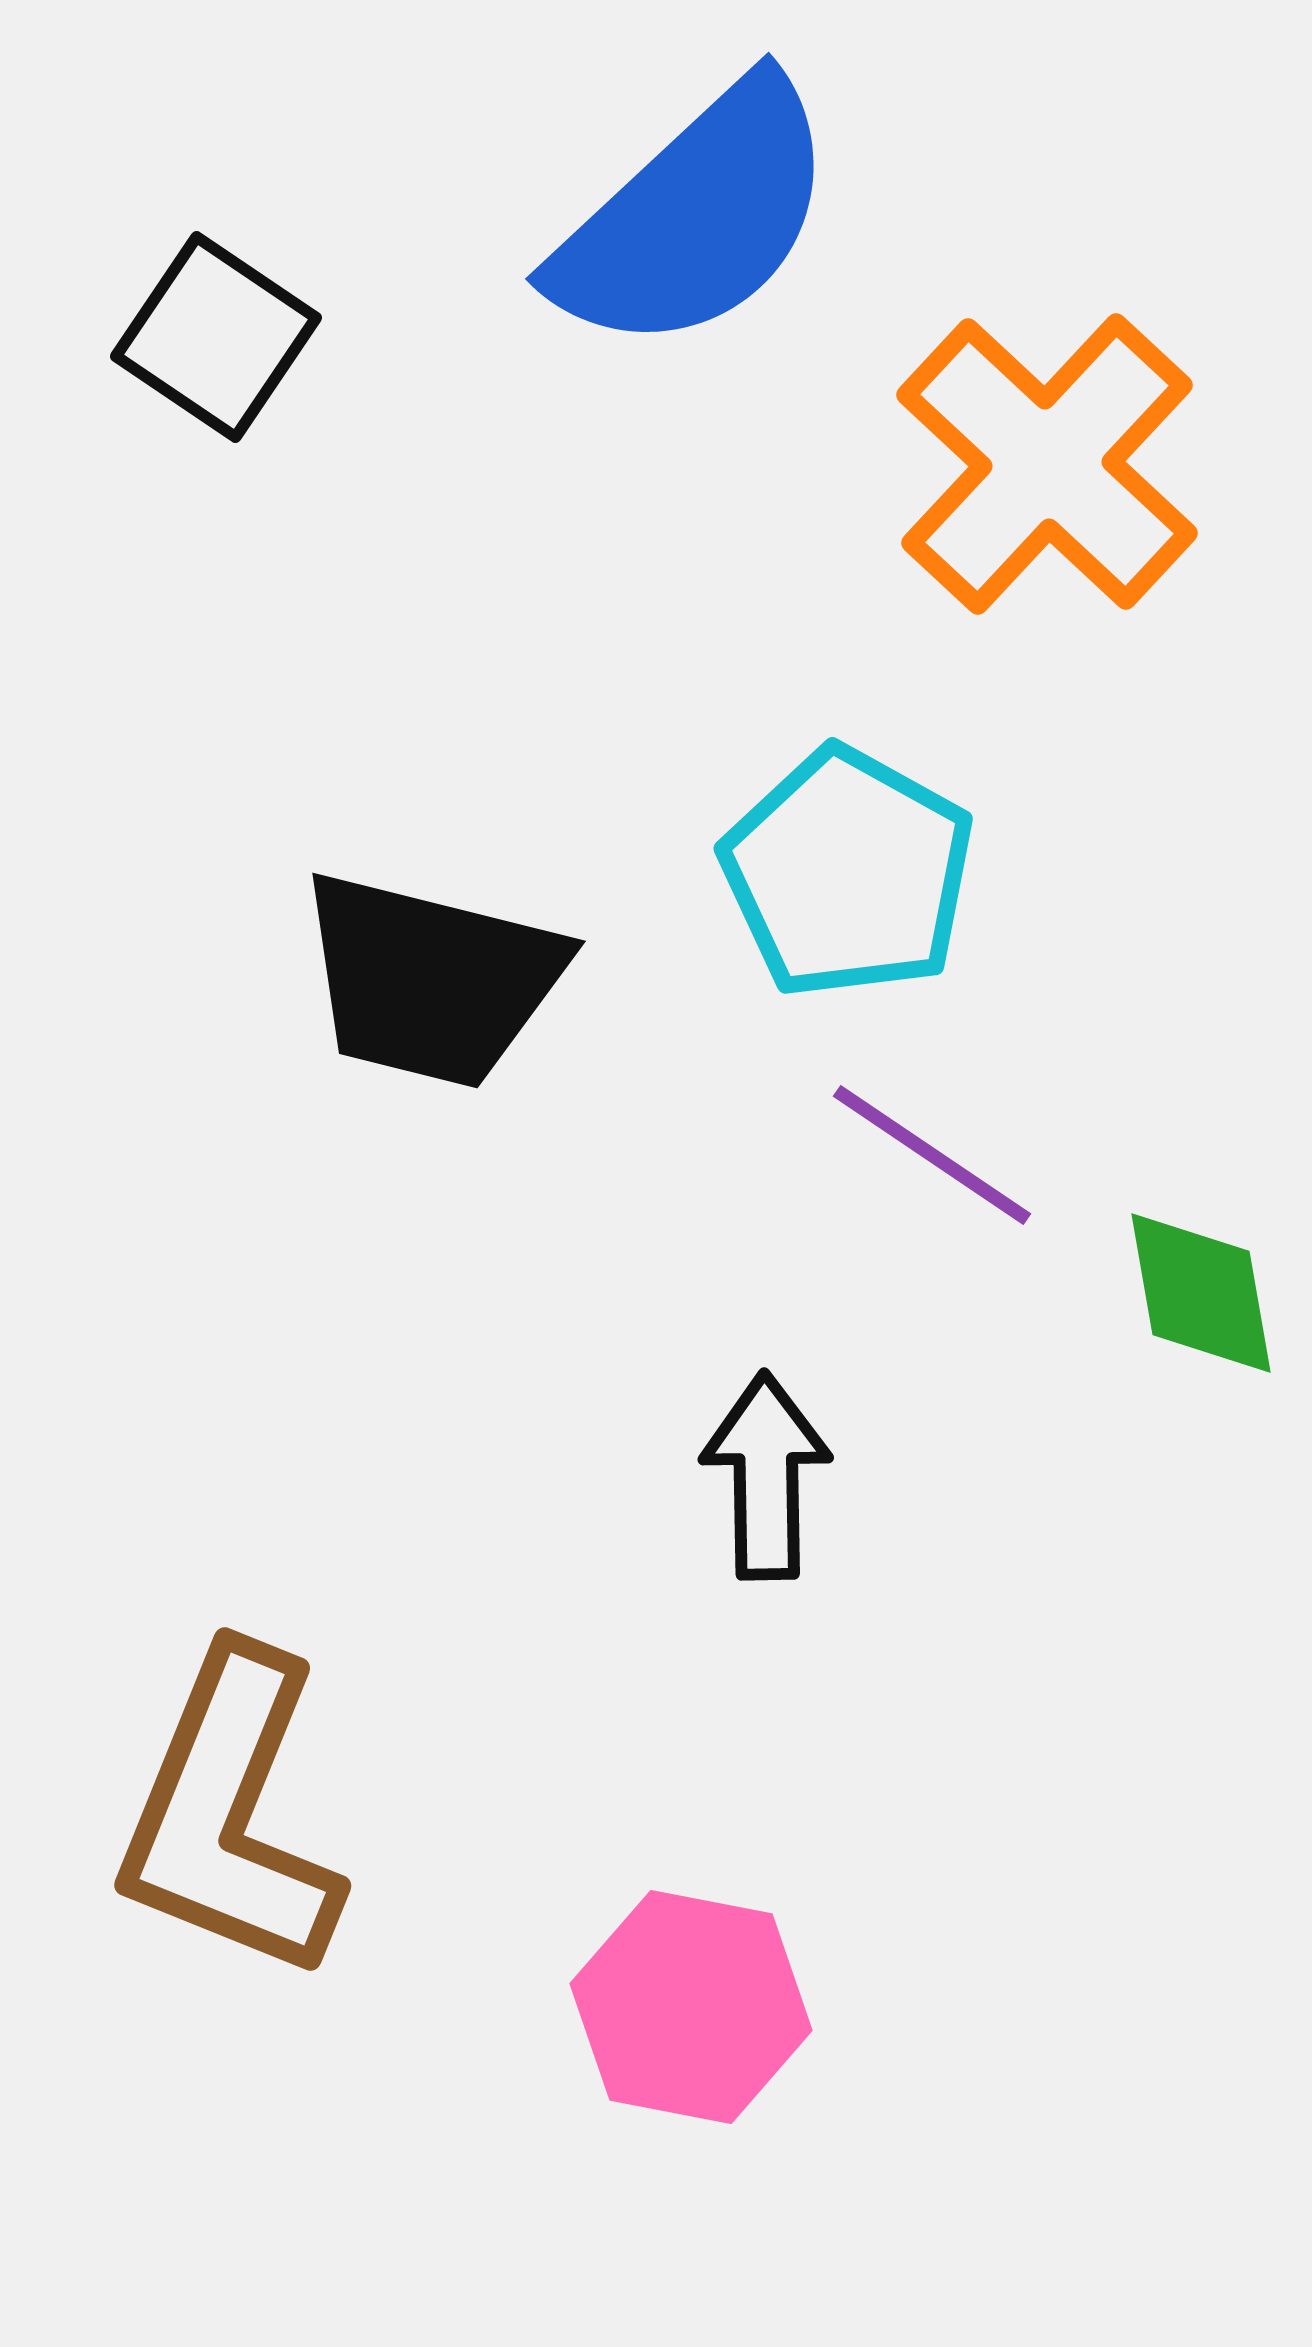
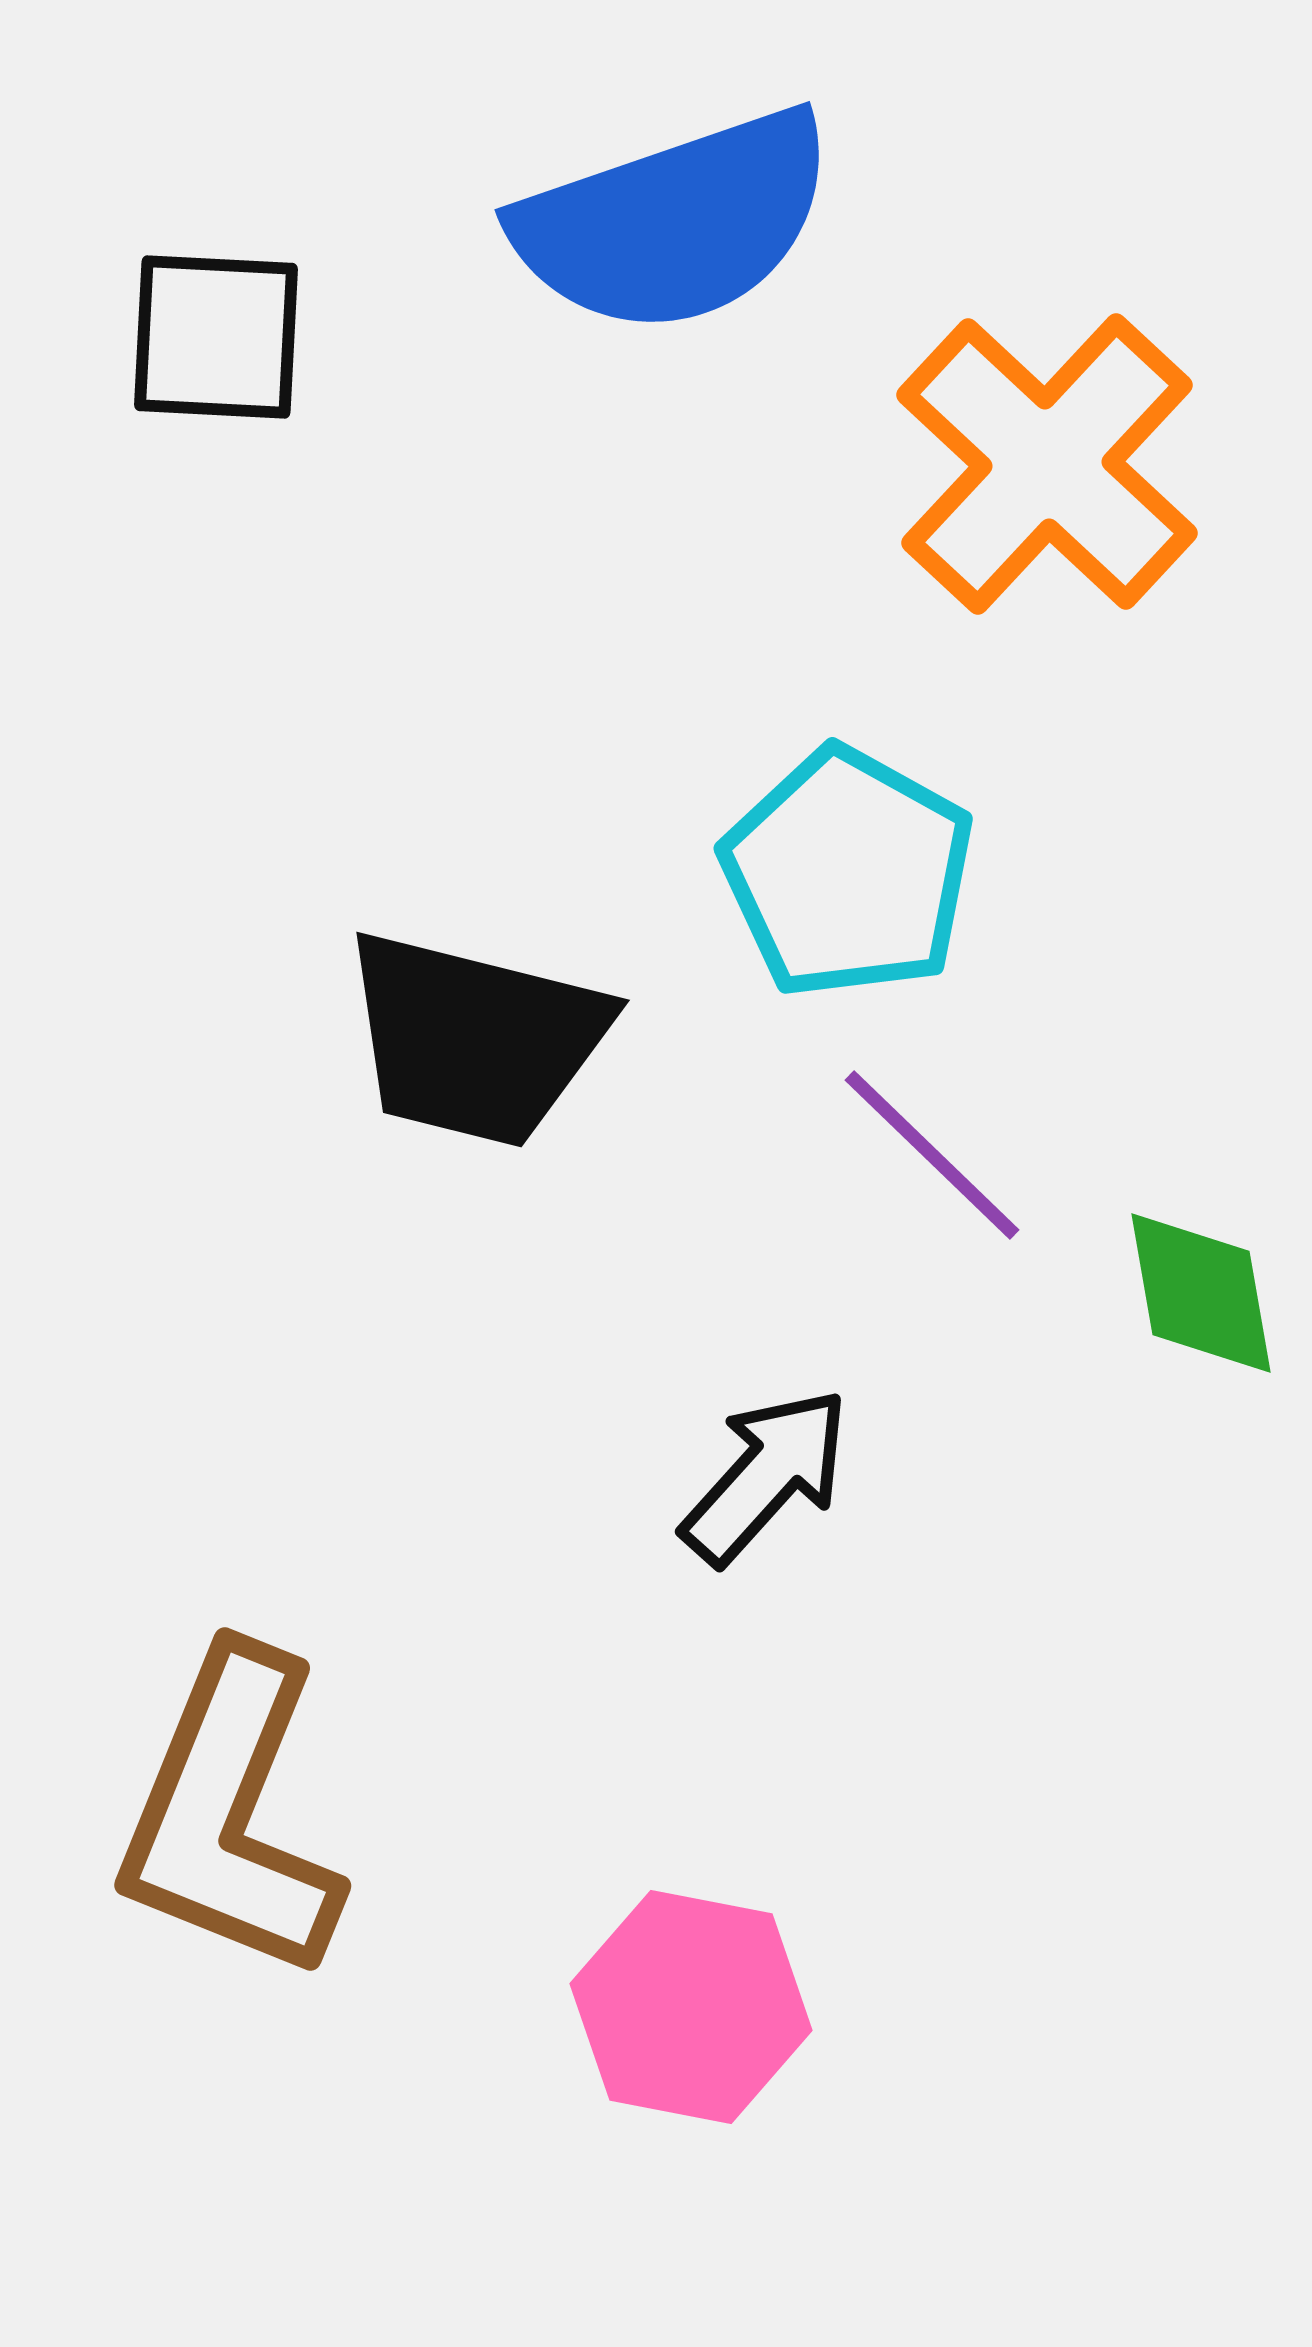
blue semicircle: moved 20 px left, 5 px down; rotated 24 degrees clockwise
black square: rotated 31 degrees counterclockwise
black trapezoid: moved 44 px right, 59 px down
purple line: rotated 10 degrees clockwise
black arrow: rotated 43 degrees clockwise
